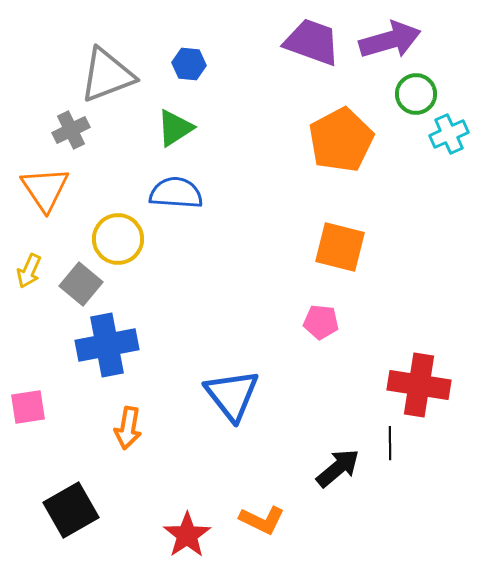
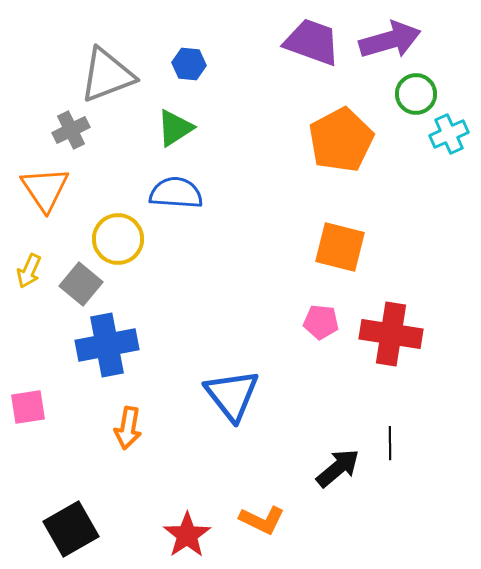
red cross: moved 28 px left, 51 px up
black square: moved 19 px down
